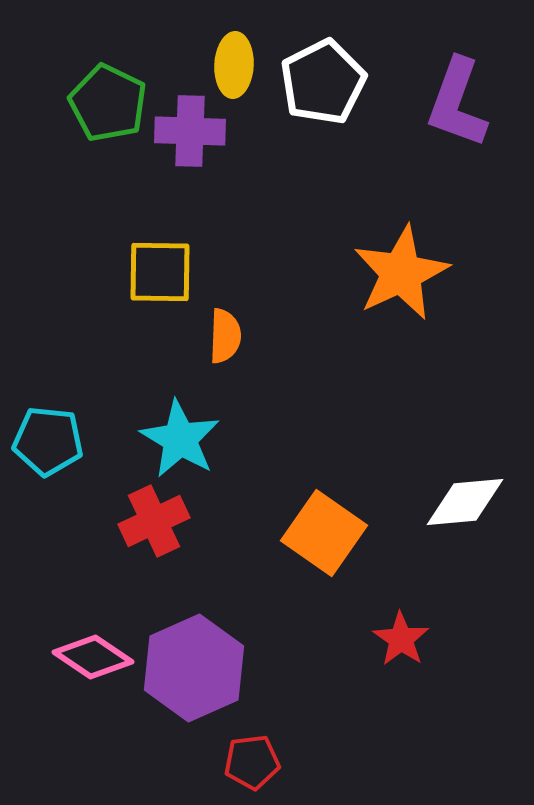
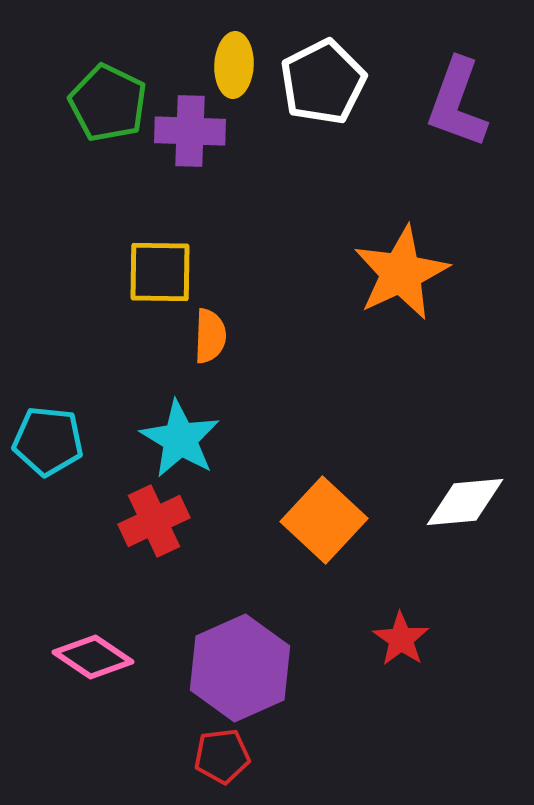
orange semicircle: moved 15 px left
orange square: moved 13 px up; rotated 8 degrees clockwise
purple hexagon: moved 46 px right
red pentagon: moved 30 px left, 6 px up
